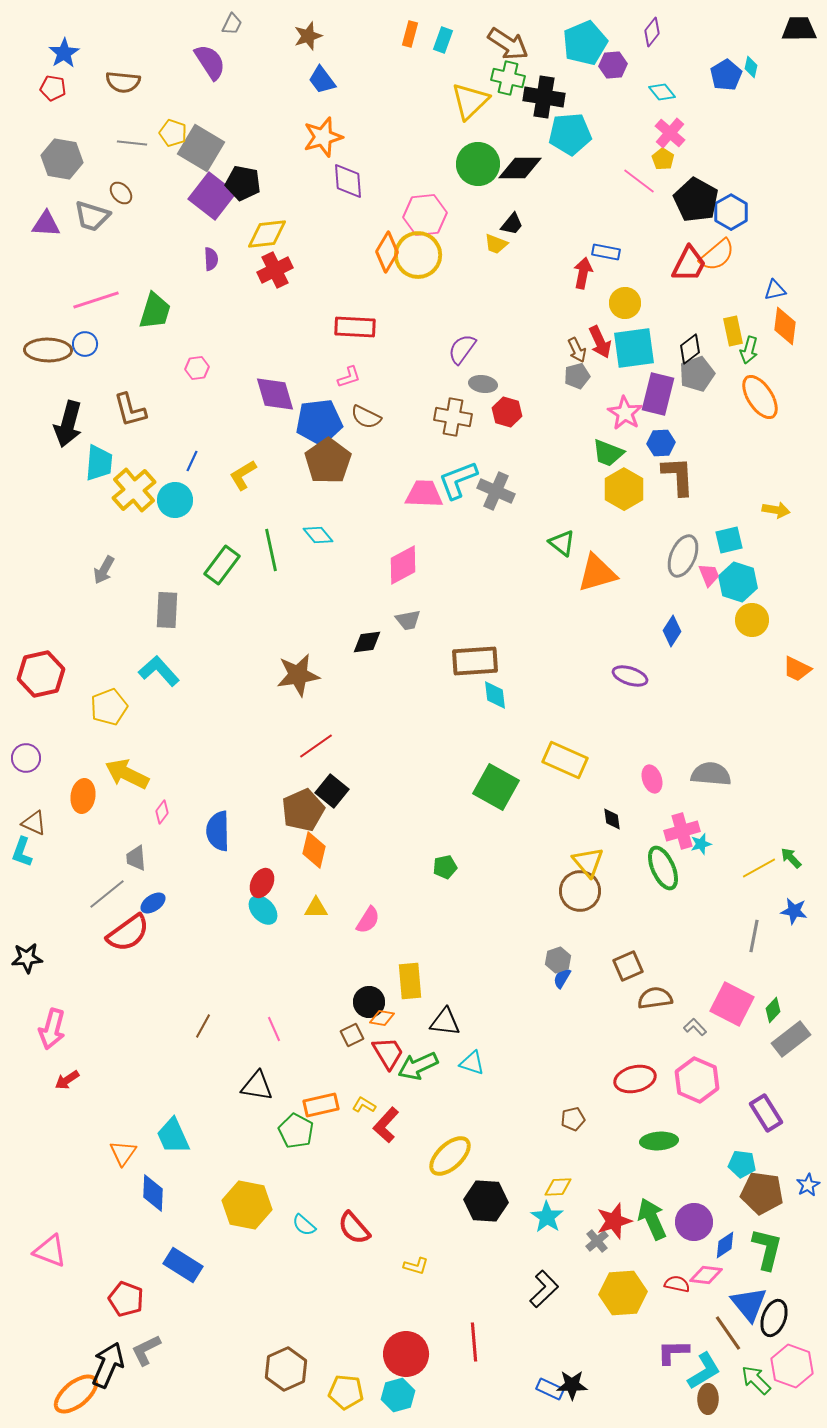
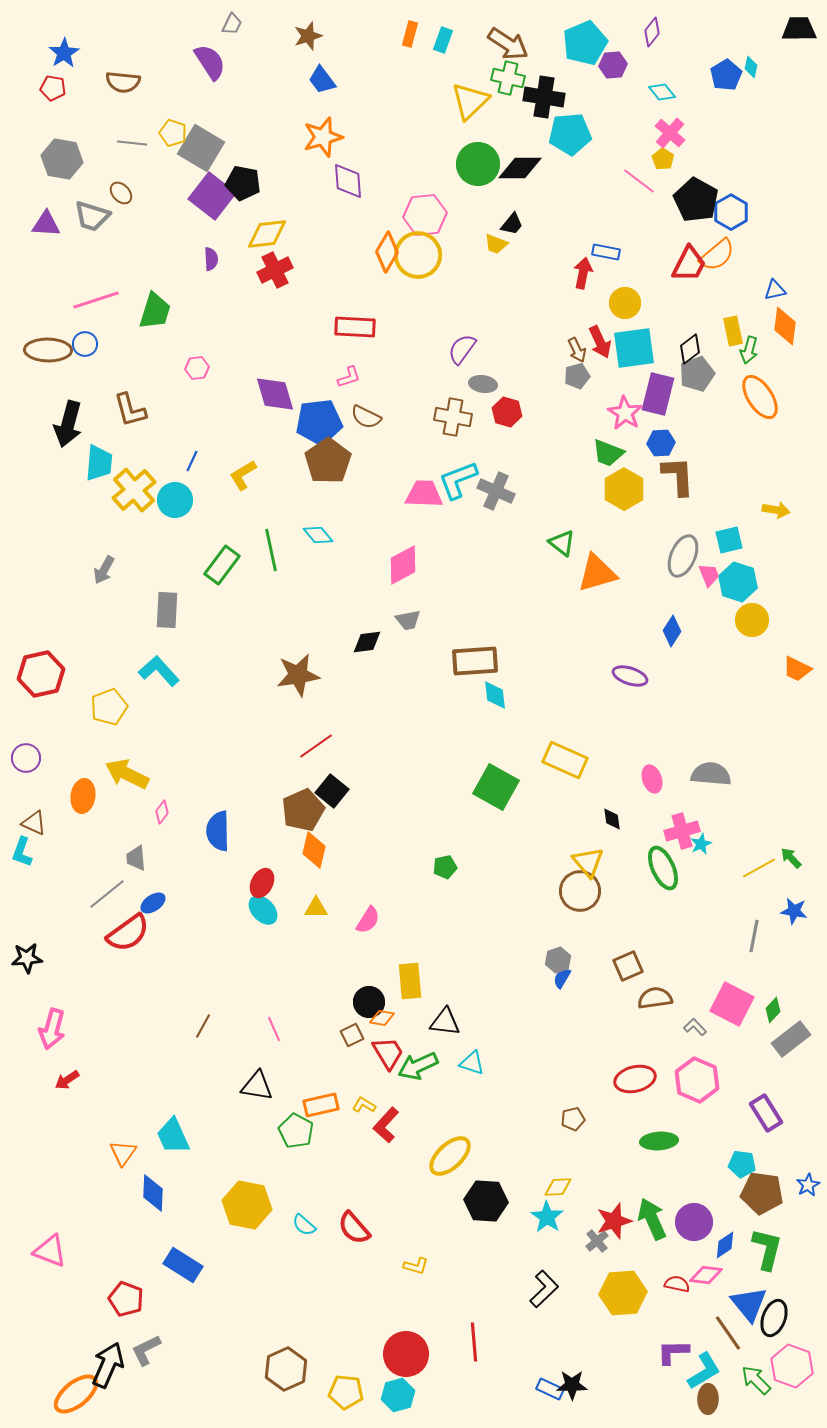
cyan star at (701, 844): rotated 10 degrees counterclockwise
